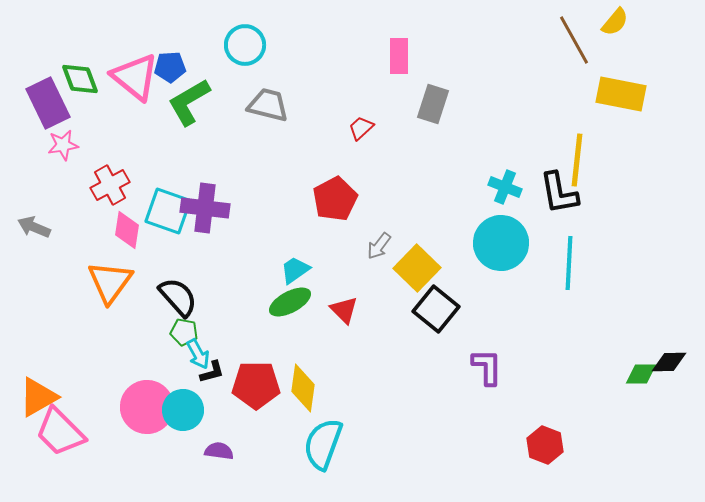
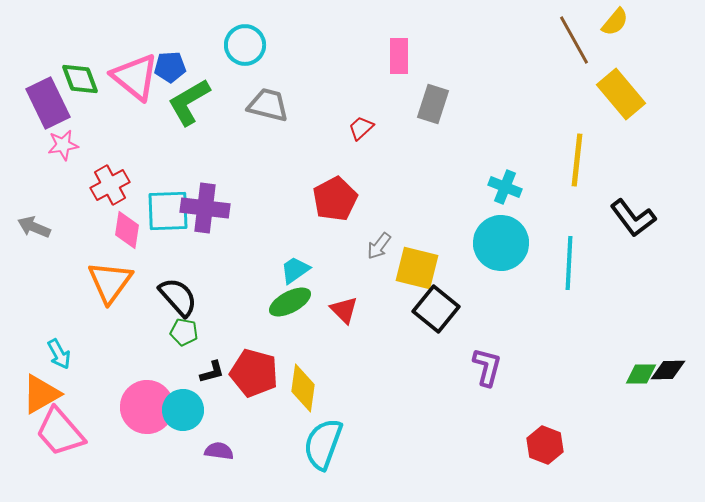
yellow rectangle at (621, 94): rotated 39 degrees clockwise
black L-shape at (559, 193): moved 74 px right, 25 px down; rotated 27 degrees counterclockwise
cyan square at (168, 211): rotated 21 degrees counterclockwise
yellow square at (417, 268): rotated 30 degrees counterclockwise
cyan arrow at (198, 354): moved 139 px left
black diamond at (669, 362): moved 1 px left, 8 px down
purple L-shape at (487, 367): rotated 15 degrees clockwise
red pentagon at (256, 385): moved 2 px left, 12 px up; rotated 15 degrees clockwise
orange triangle at (38, 397): moved 3 px right, 3 px up
pink trapezoid at (60, 432): rotated 4 degrees clockwise
